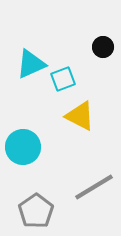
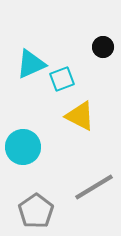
cyan square: moved 1 px left
